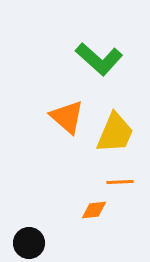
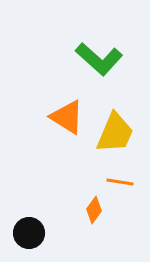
orange triangle: rotated 9 degrees counterclockwise
orange line: rotated 12 degrees clockwise
orange diamond: rotated 48 degrees counterclockwise
black circle: moved 10 px up
